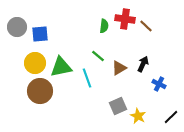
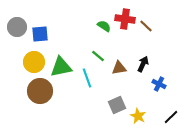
green semicircle: rotated 64 degrees counterclockwise
yellow circle: moved 1 px left, 1 px up
brown triangle: rotated 21 degrees clockwise
gray square: moved 1 px left, 1 px up
